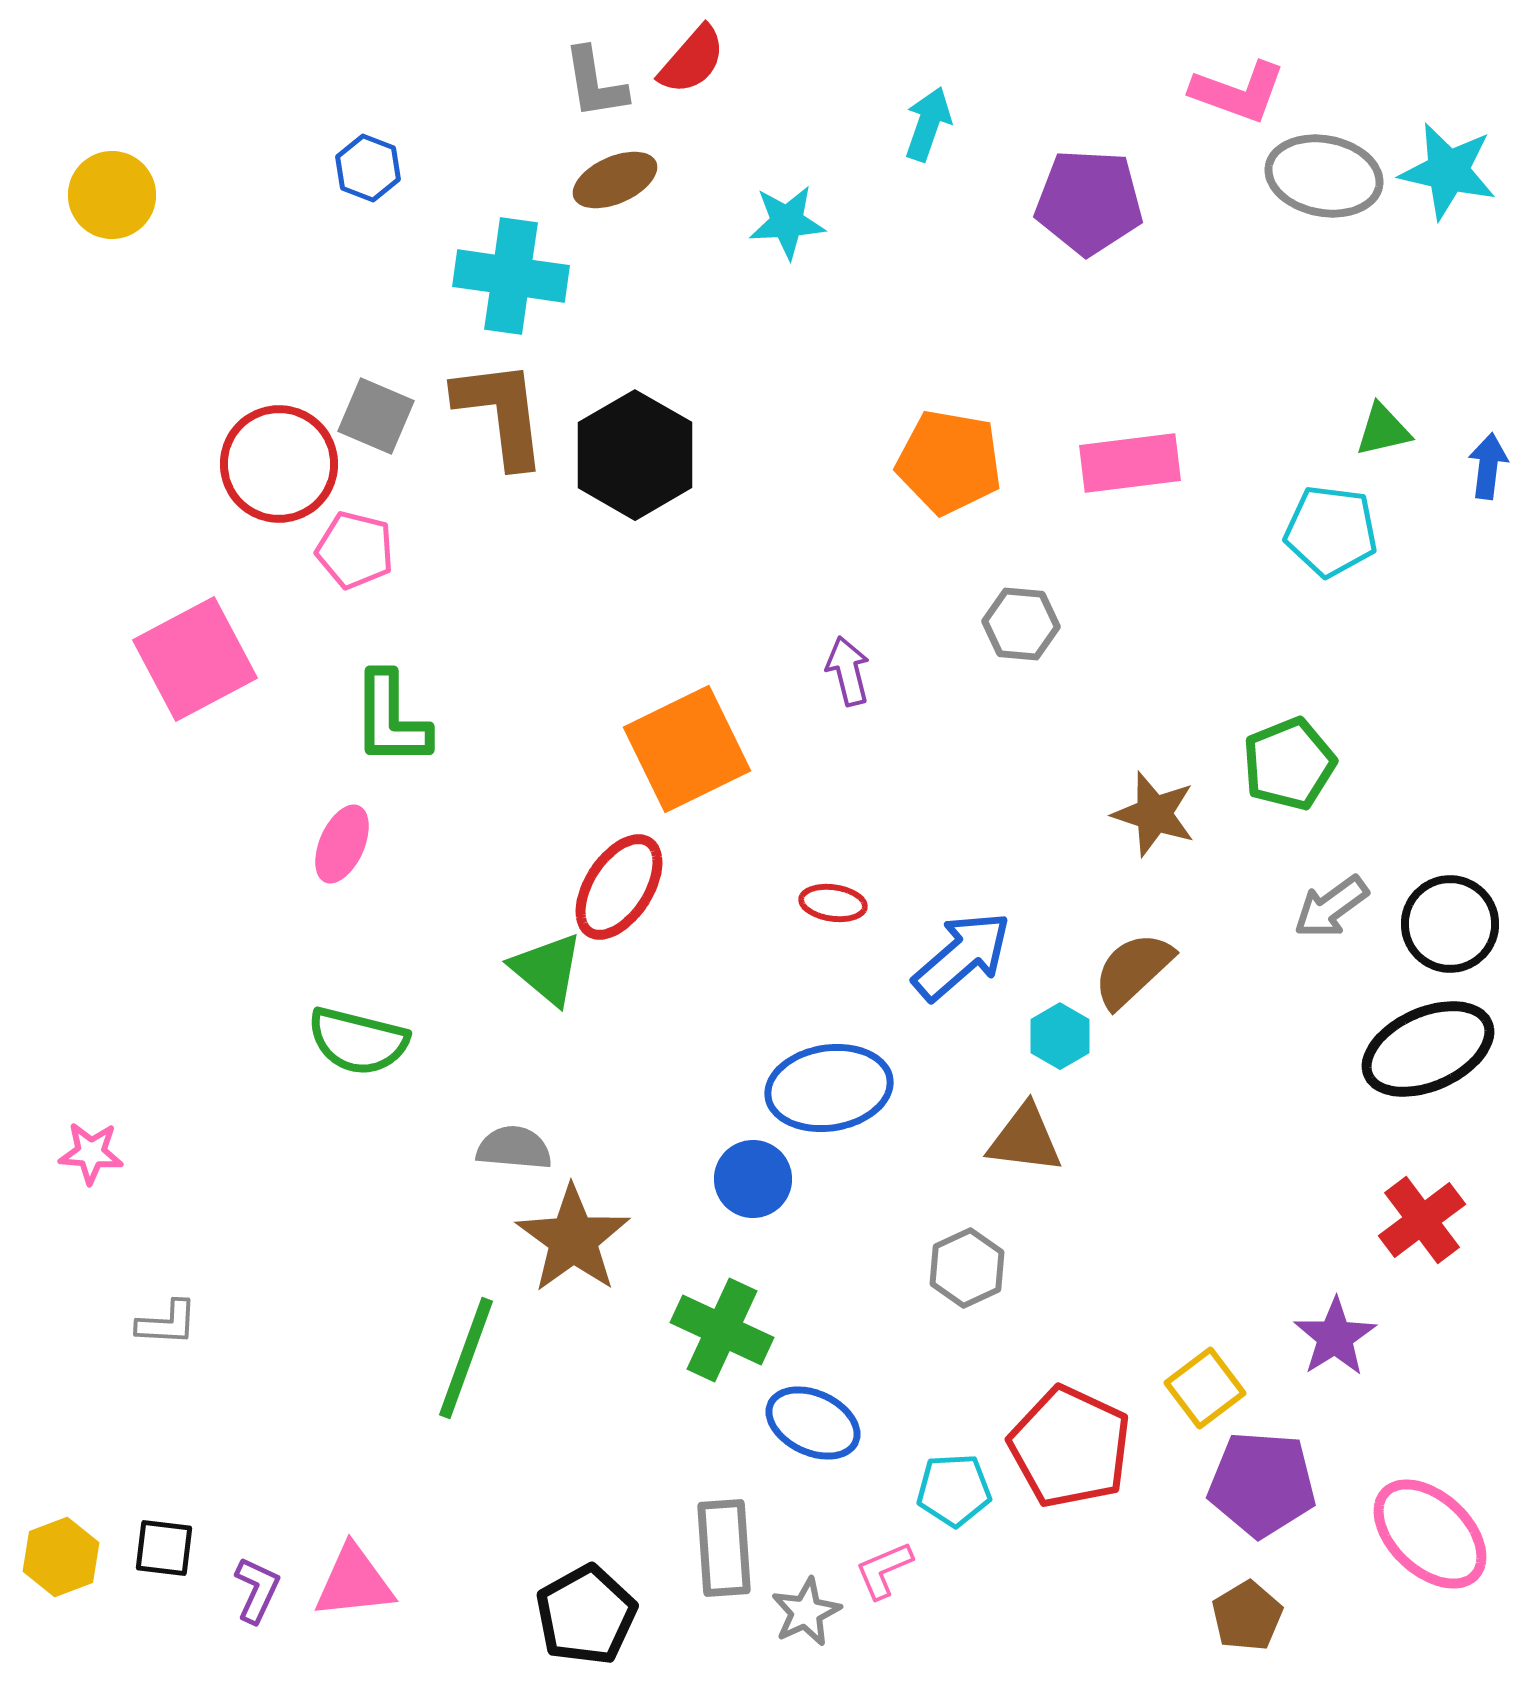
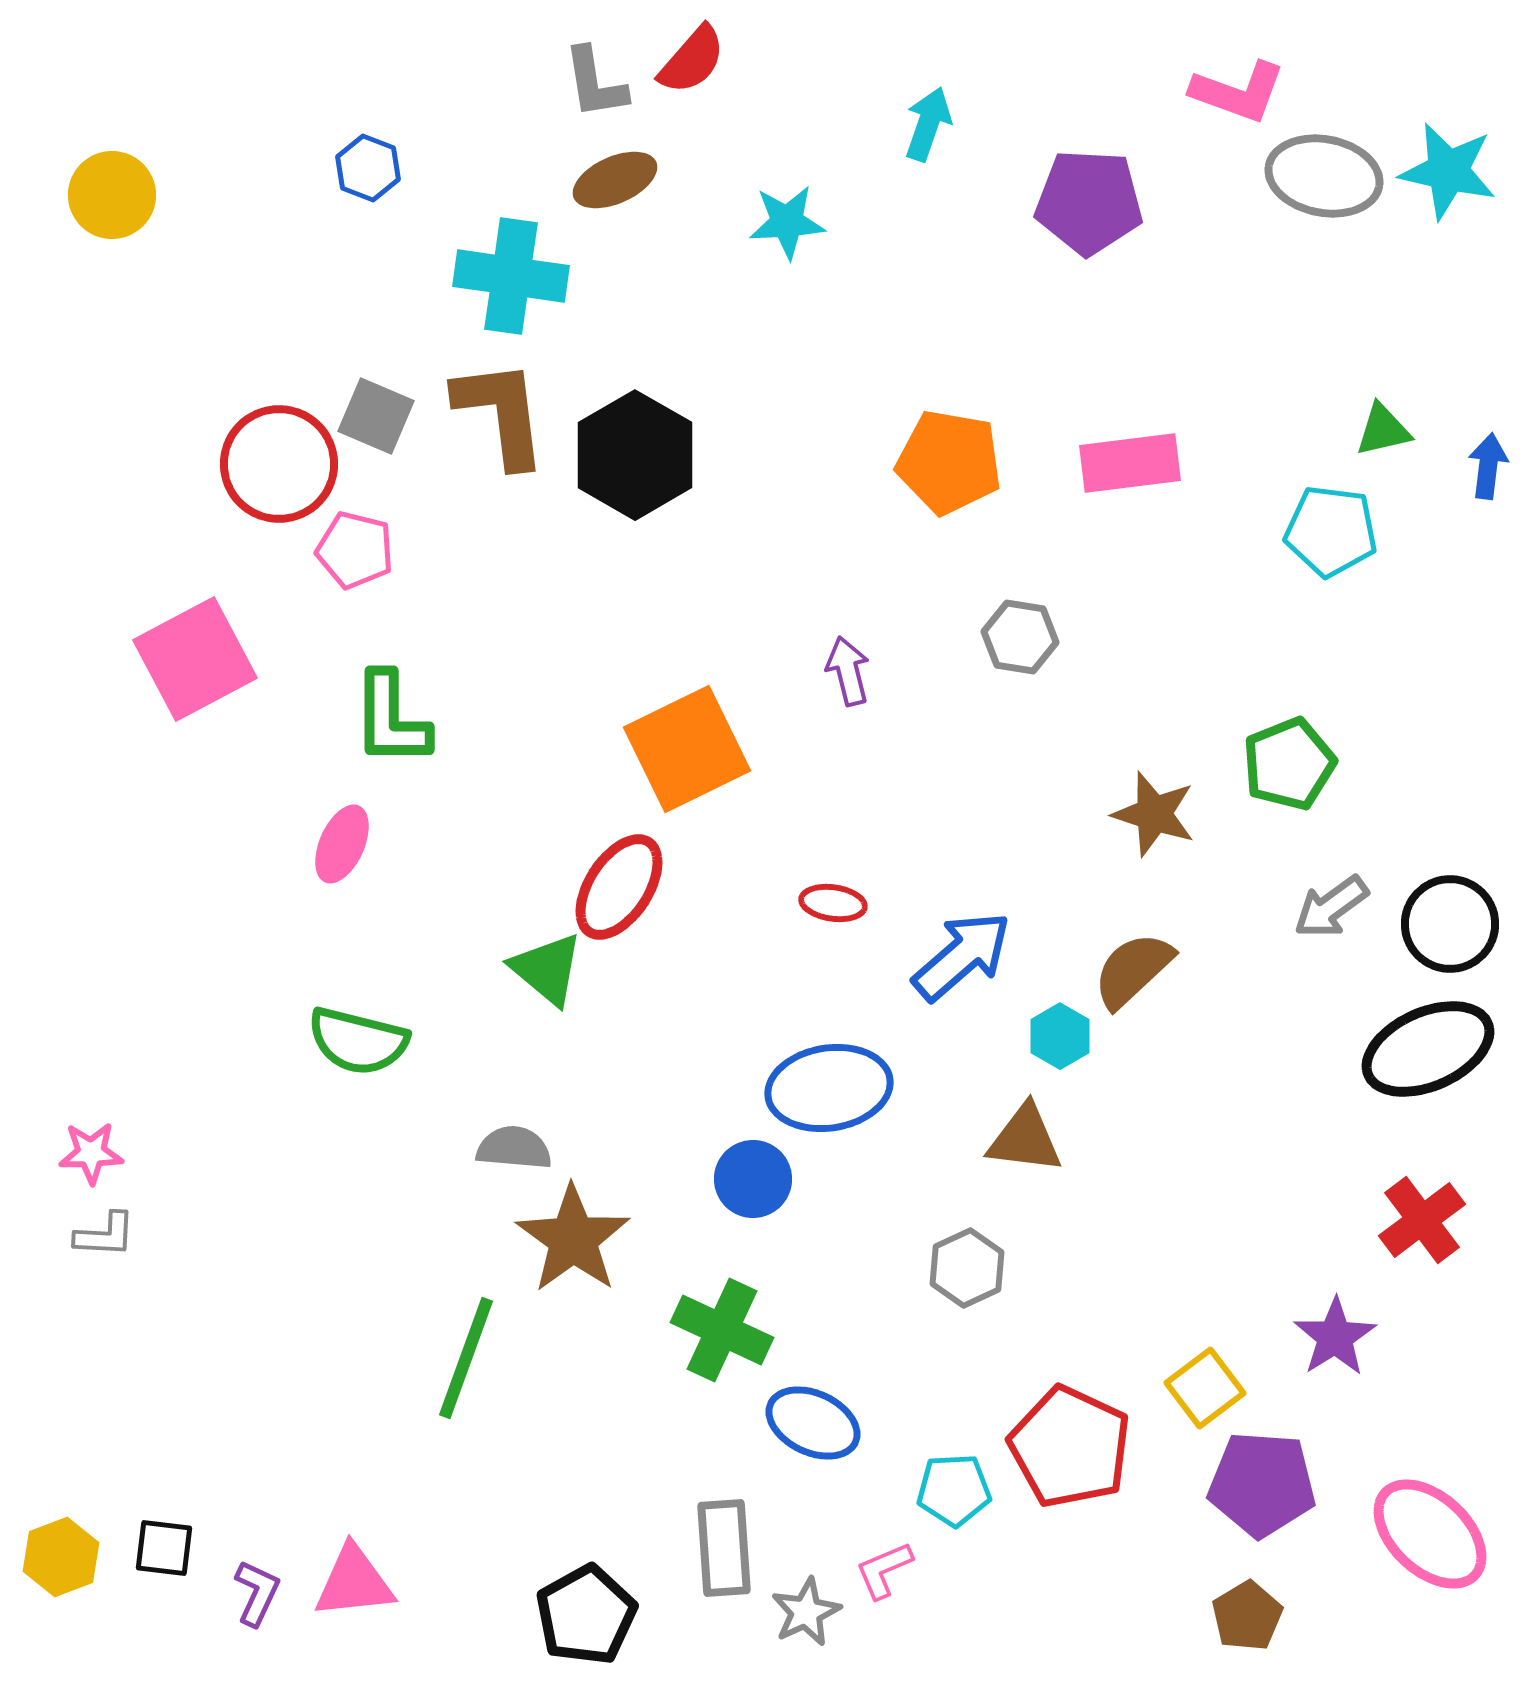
gray hexagon at (1021, 624): moved 1 px left, 13 px down; rotated 4 degrees clockwise
pink star at (91, 1153): rotated 6 degrees counterclockwise
gray L-shape at (167, 1323): moved 62 px left, 88 px up
purple L-shape at (257, 1590): moved 3 px down
